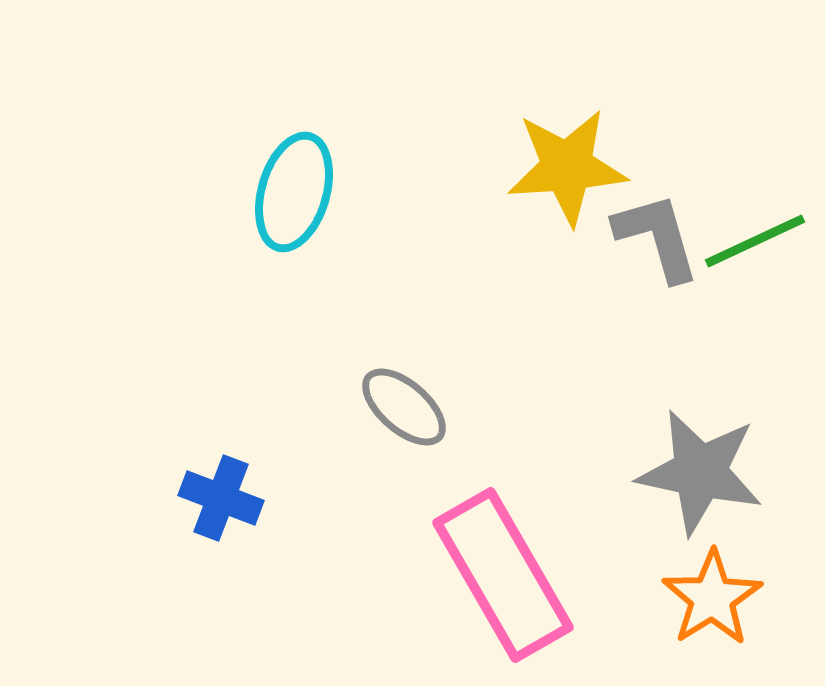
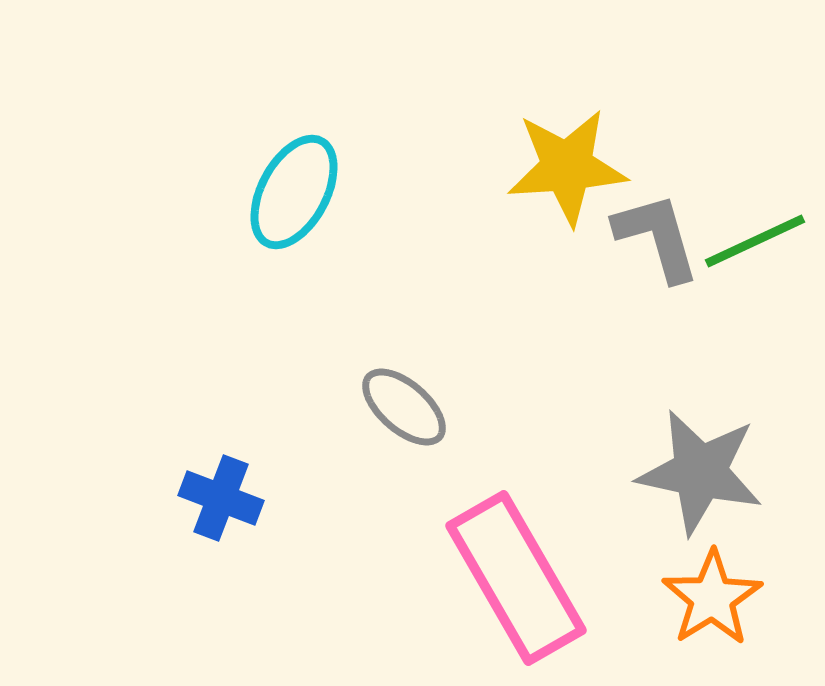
cyan ellipse: rotated 12 degrees clockwise
pink rectangle: moved 13 px right, 3 px down
